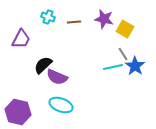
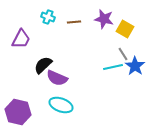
purple semicircle: moved 1 px down
